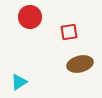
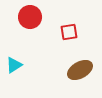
brown ellipse: moved 6 px down; rotated 15 degrees counterclockwise
cyan triangle: moved 5 px left, 17 px up
